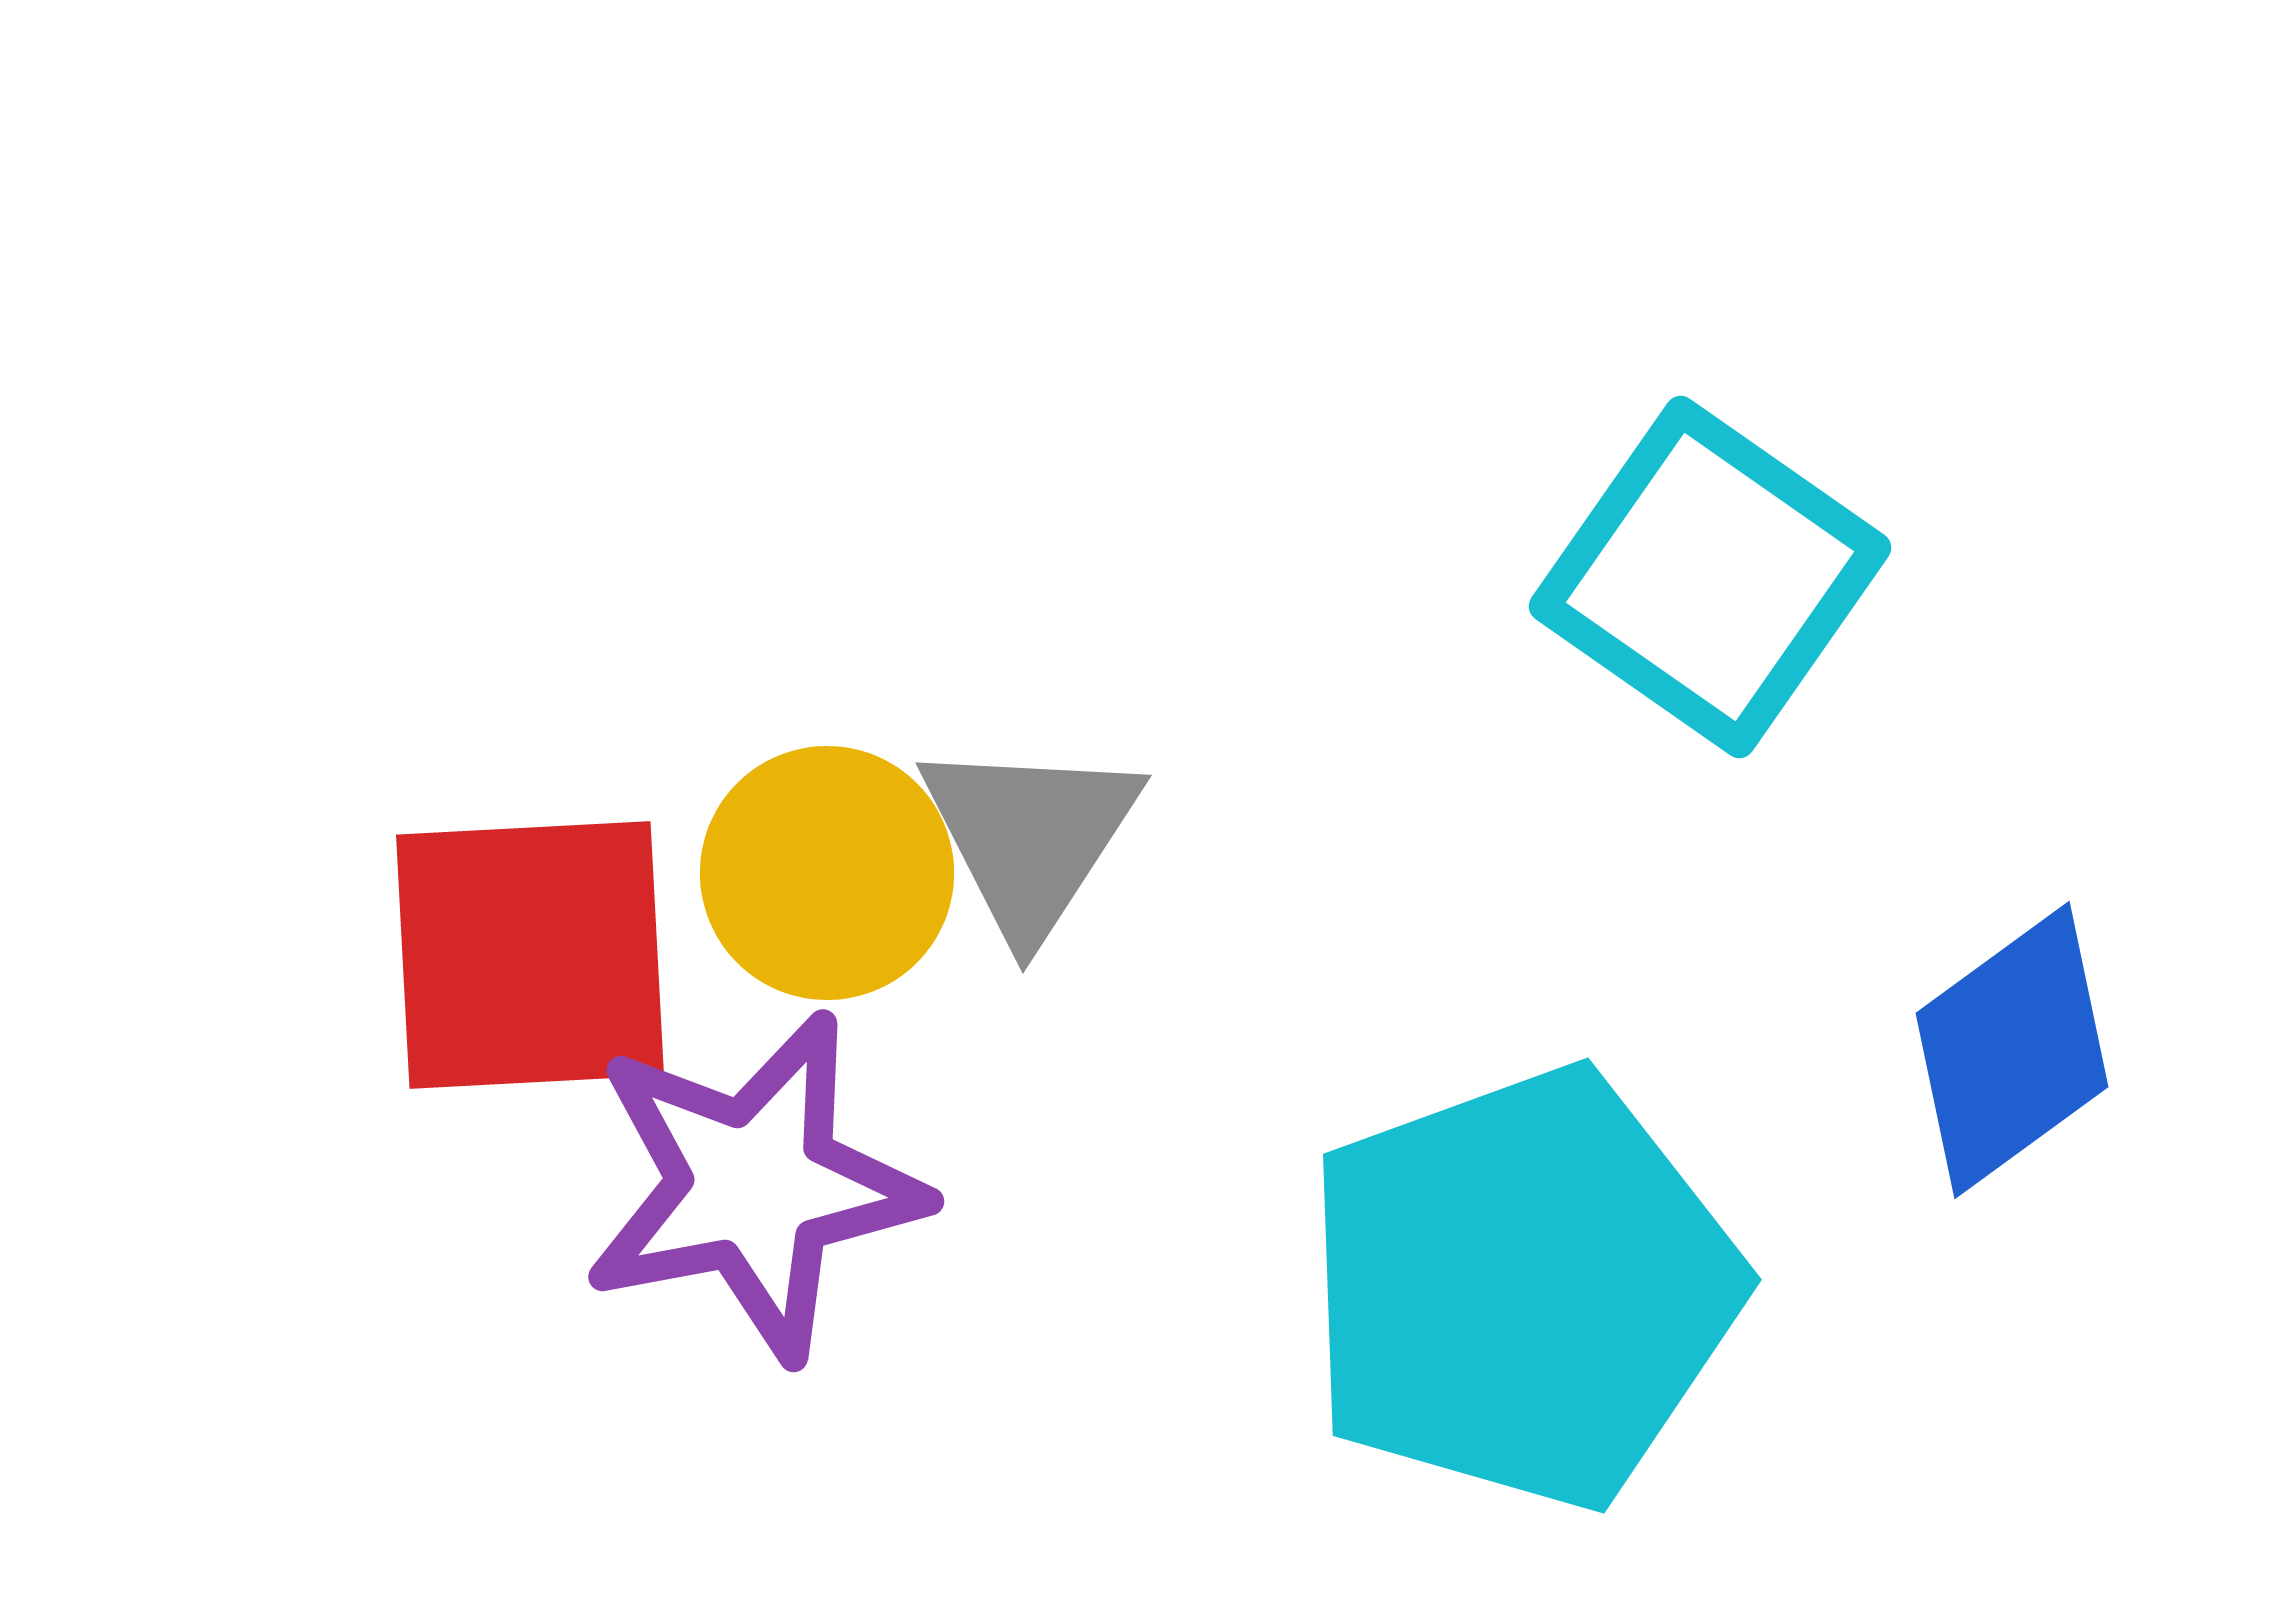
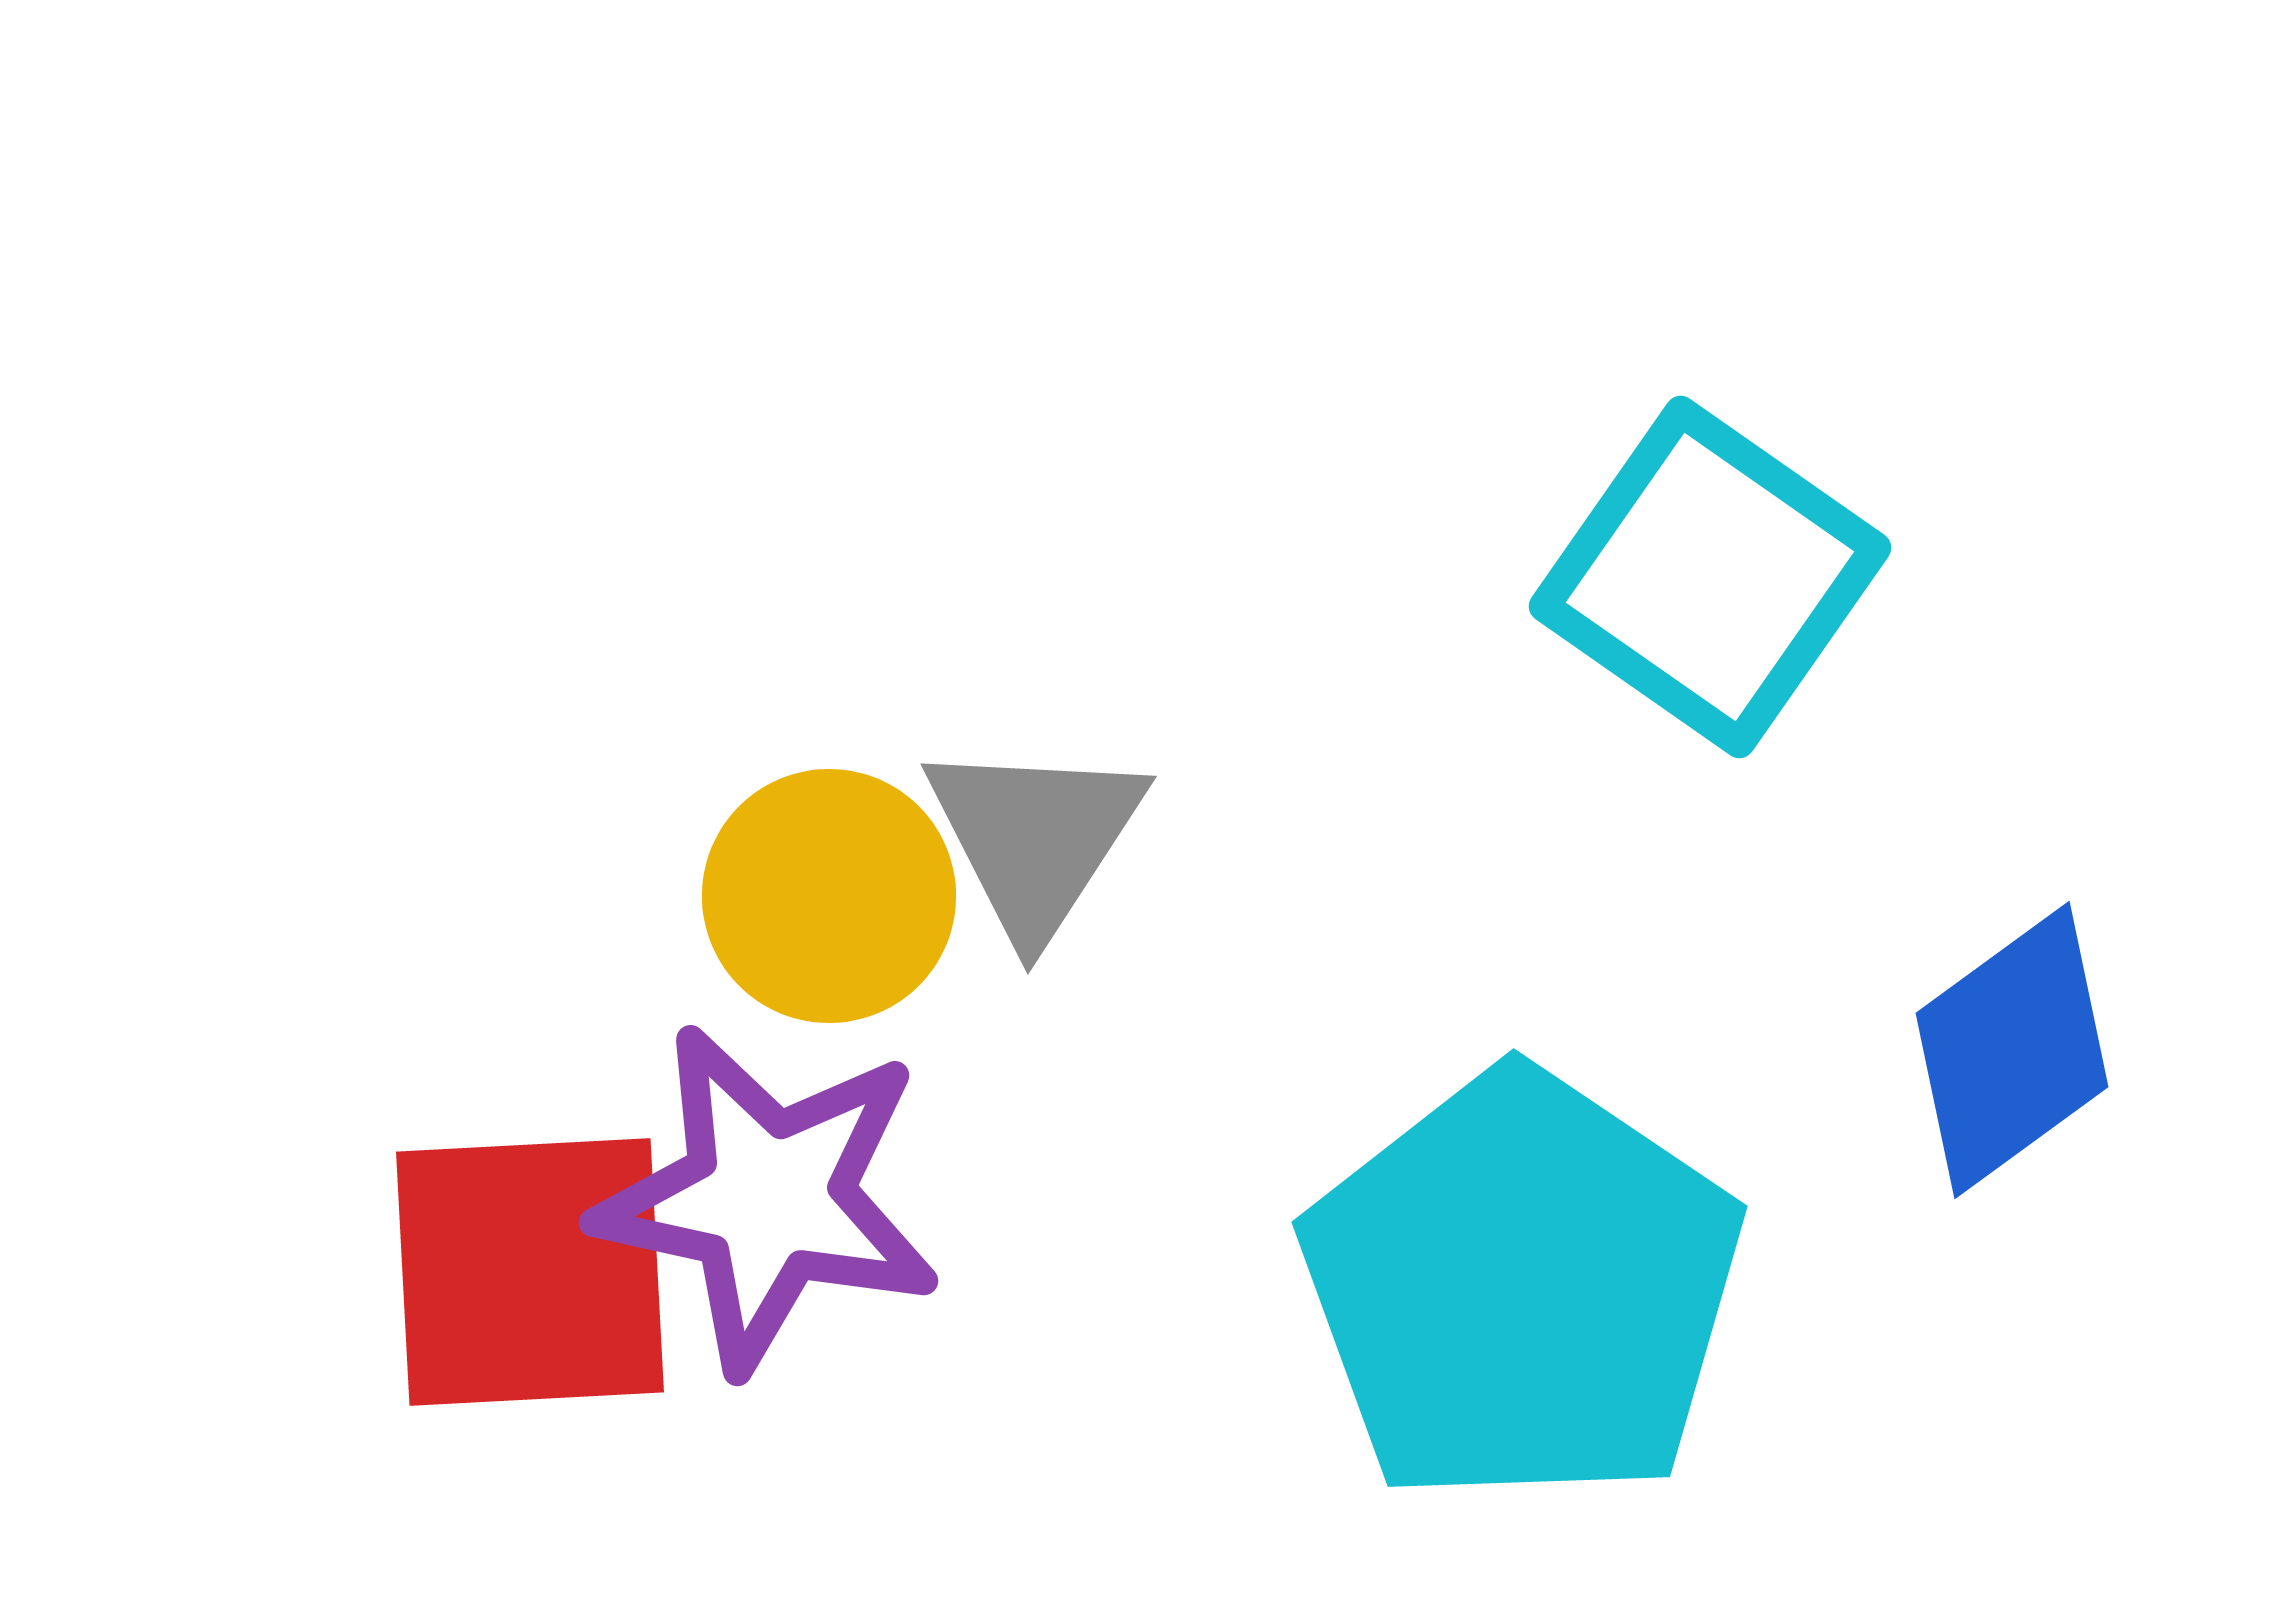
gray triangle: moved 5 px right, 1 px down
yellow circle: moved 2 px right, 23 px down
red square: moved 317 px down
purple star: moved 14 px right, 12 px down; rotated 23 degrees clockwise
cyan pentagon: rotated 18 degrees counterclockwise
